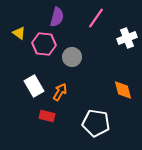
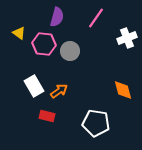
gray circle: moved 2 px left, 6 px up
orange arrow: moved 1 px left, 1 px up; rotated 24 degrees clockwise
